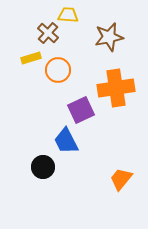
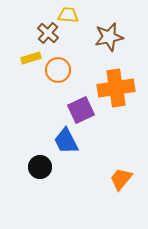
black circle: moved 3 px left
